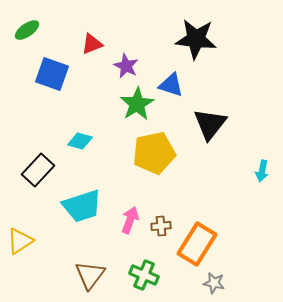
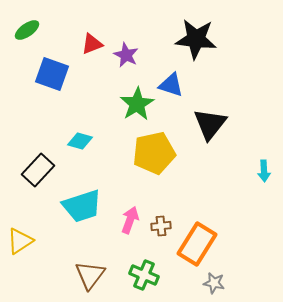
purple star: moved 11 px up
cyan arrow: moved 2 px right; rotated 15 degrees counterclockwise
